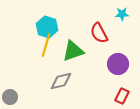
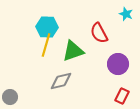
cyan star: moved 4 px right; rotated 24 degrees clockwise
cyan hexagon: rotated 15 degrees counterclockwise
